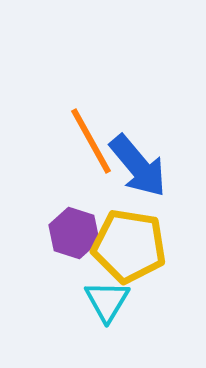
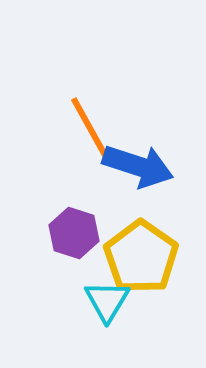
orange line: moved 11 px up
blue arrow: rotated 32 degrees counterclockwise
yellow pentagon: moved 12 px right, 11 px down; rotated 26 degrees clockwise
